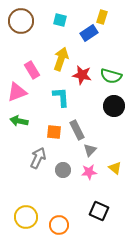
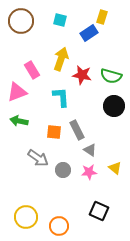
gray triangle: rotated 40 degrees counterclockwise
gray arrow: rotated 100 degrees clockwise
orange circle: moved 1 px down
